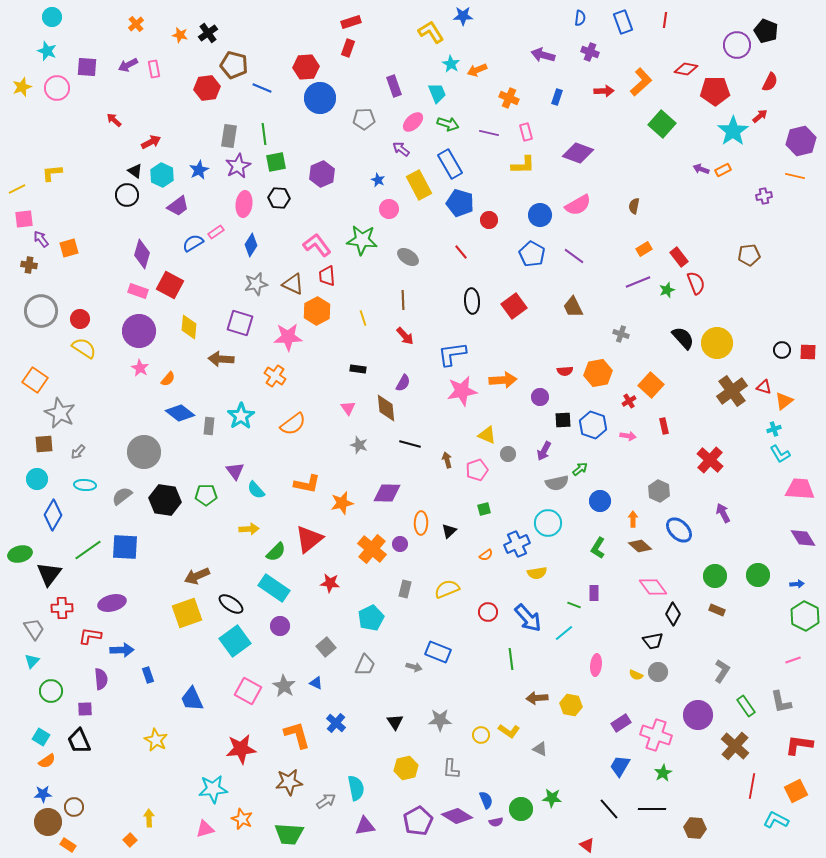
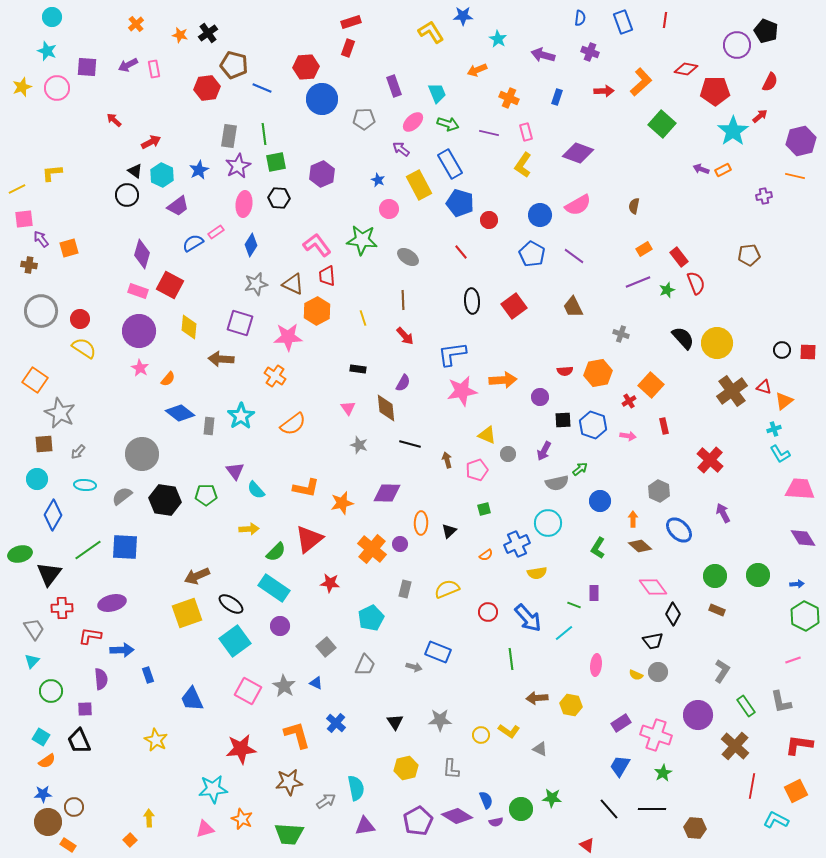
cyan star at (451, 64): moved 47 px right, 25 px up
blue circle at (320, 98): moved 2 px right, 1 px down
yellow L-shape at (523, 165): rotated 125 degrees clockwise
gray circle at (144, 452): moved 2 px left, 2 px down
orange L-shape at (307, 484): moved 1 px left, 4 px down
